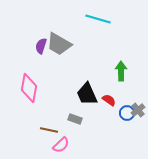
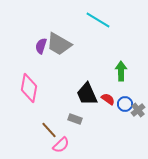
cyan line: moved 1 px down; rotated 15 degrees clockwise
red semicircle: moved 1 px left, 1 px up
blue circle: moved 2 px left, 9 px up
brown line: rotated 36 degrees clockwise
